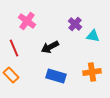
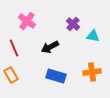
purple cross: moved 2 px left
orange rectangle: rotated 14 degrees clockwise
